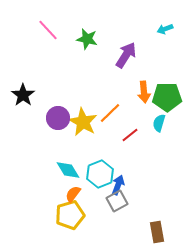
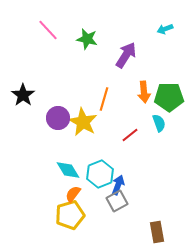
green pentagon: moved 2 px right
orange line: moved 6 px left, 14 px up; rotated 30 degrees counterclockwise
cyan semicircle: rotated 144 degrees clockwise
